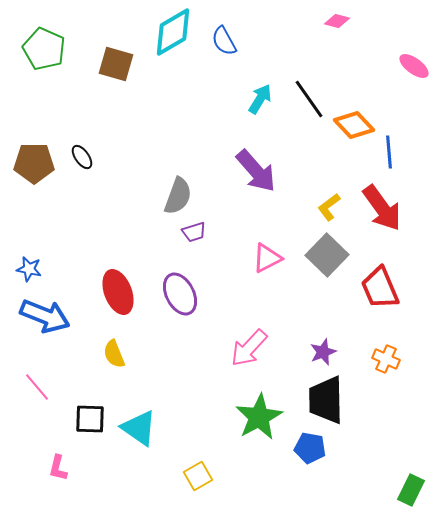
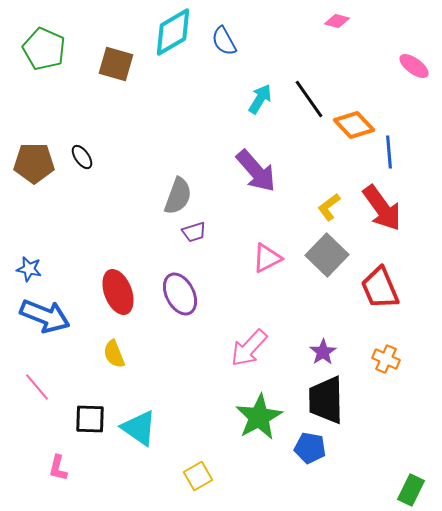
purple star: rotated 12 degrees counterclockwise
